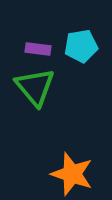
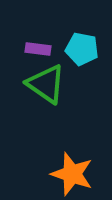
cyan pentagon: moved 1 px right, 3 px down; rotated 20 degrees clockwise
green triangle: moved 11 px right, 3 px up; rotated 15 degrees counterclockwise
